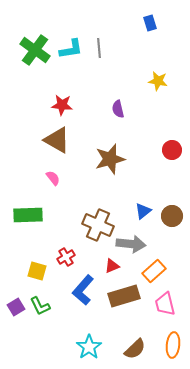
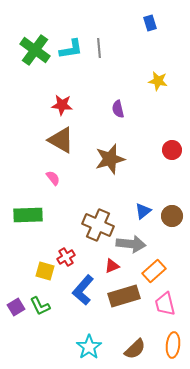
brown triangle: moved 4 px right
yellow square: moved 8 px right
